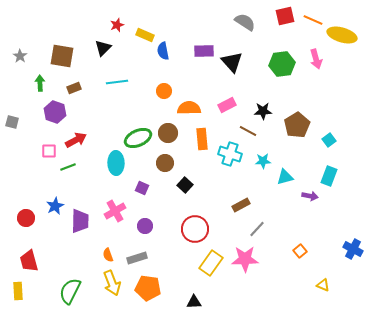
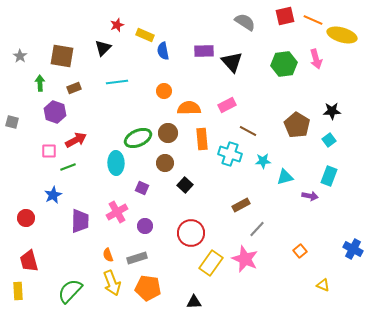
green hexagon at (282, 64): moved 2 px right
black star at (263, 111): moved 69 px right
brown pentagon at (297, 125): rotated 10 degrees counterclockwise
blue star at (55, 206): moved 2 px left, 11 px up
pink cross at (115, 211): moved 2 px right, 1 px down
red circle at (195, 229): moved 4 px left, 4 px down
pink star at (245, 259): rotated 24 degrees clockwise
green semicircle at (70, 291): rotated 16 degrees clockwise
